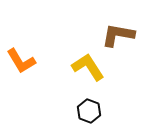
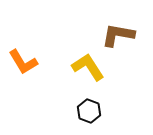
orange L-shape: moved 2 px right, 1 px down
